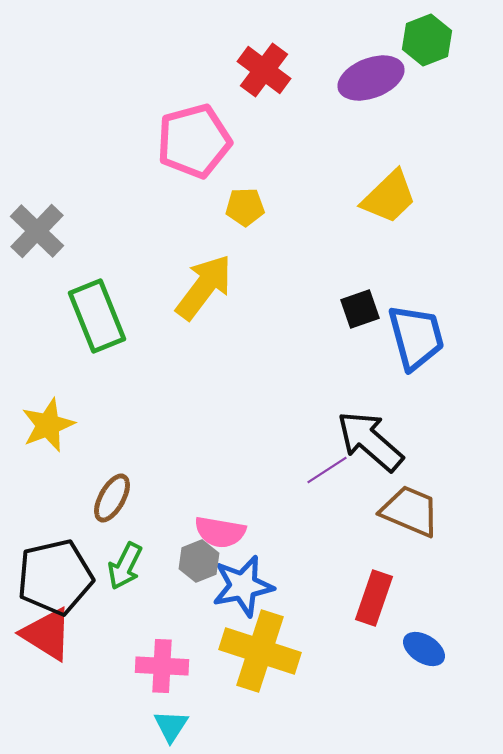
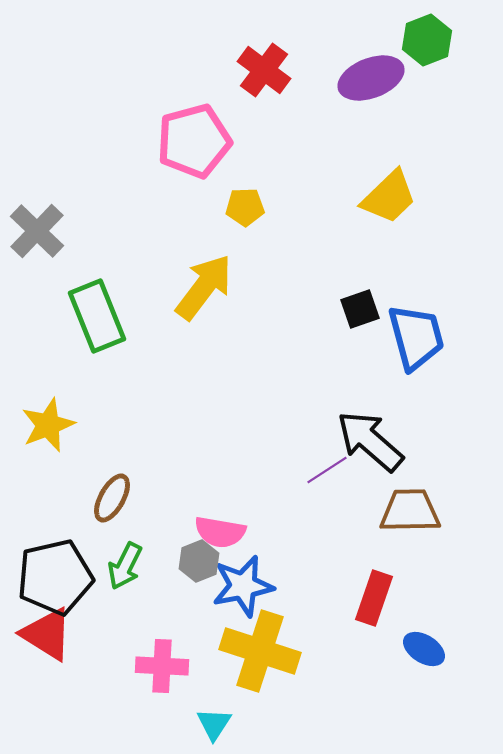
brown trapezoid: rotated 24 degrees counterclockwise
cyan triangle: moved 43 px right, 2 px up
